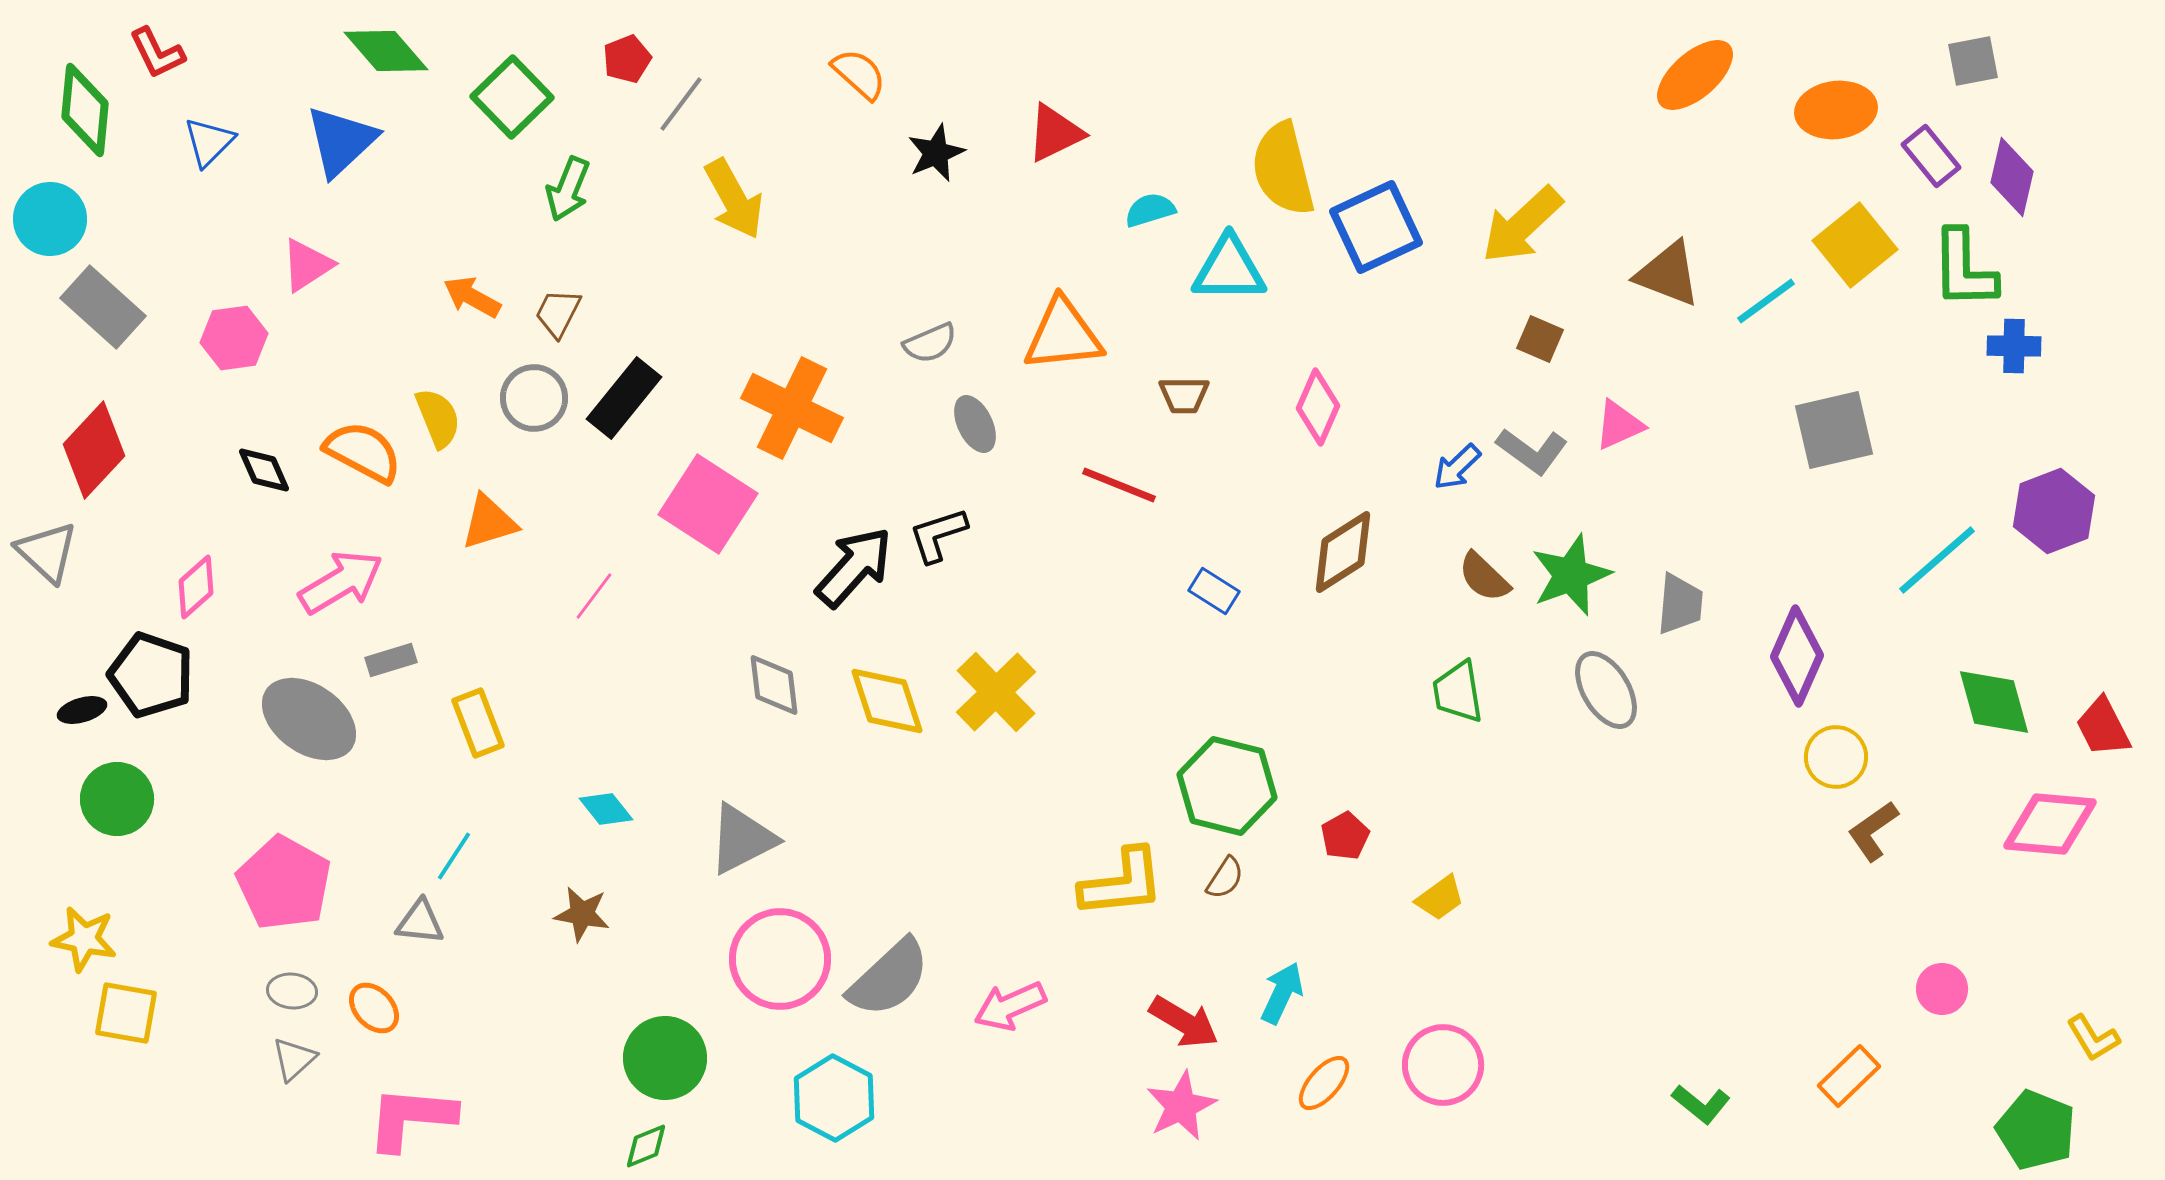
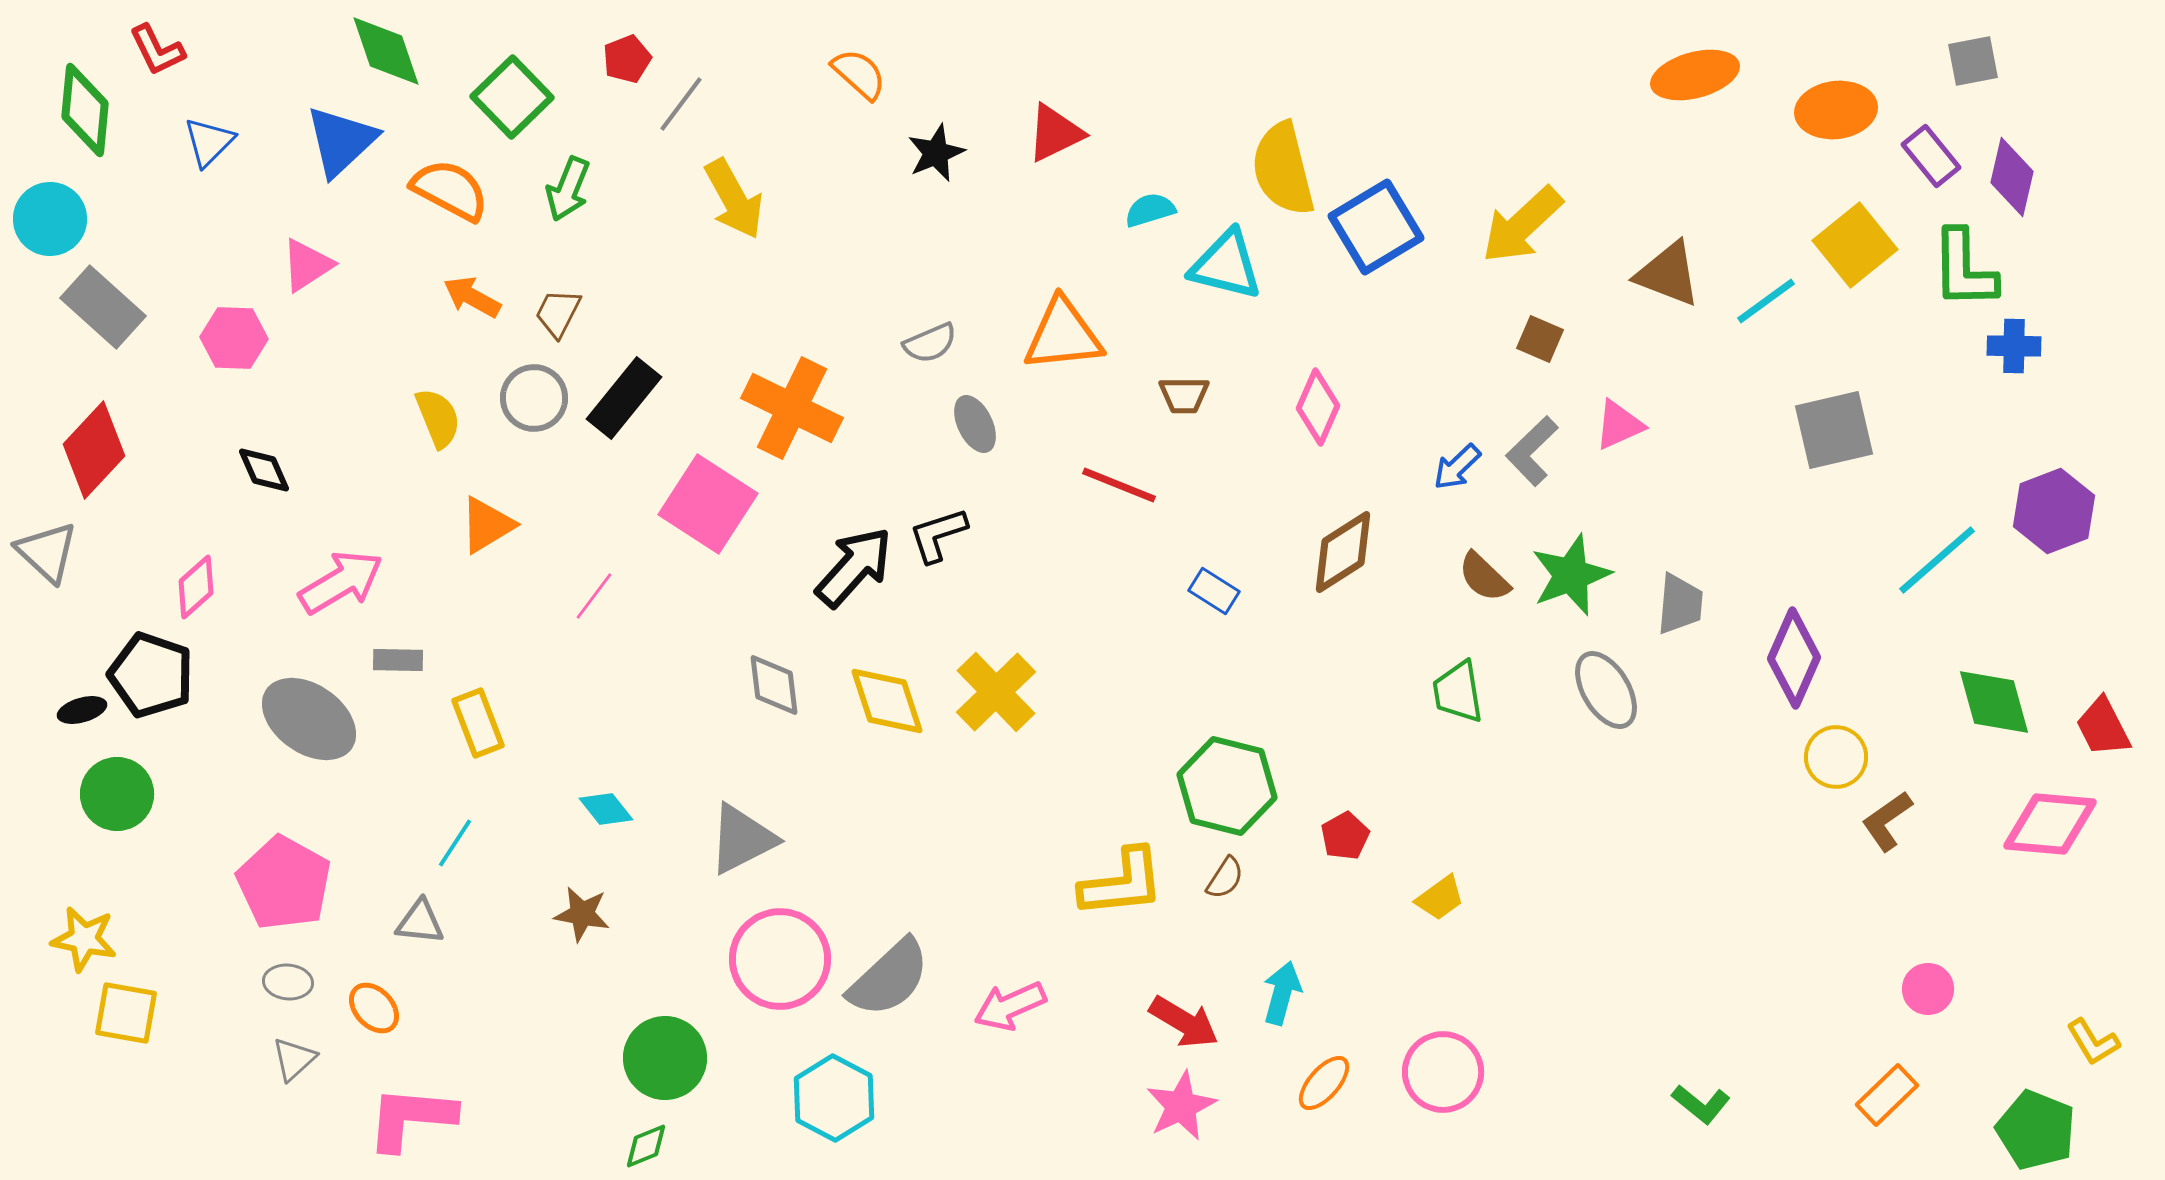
green diamond at (386, 51): rotated 22 degrees clockwise
red L-shape at (157, 53): moved 3 px up
orange ellipse at (1695, 75): rotated 26 degrees clockwise
blue square at (1376, 227): rotated 6 degrees counterclockwise
cyan triangle at (1229, 269): moved 3 px left, 4 px up; rotated 14 degrees clockwise
pink hexagon at (234, 338): rotated 10 degrees clockwise
gray L-shape at (1532, 451): rotated 100 degrees clockwise
orange semicircle at (363, 452): moved 87 px right, 262 px up
orange triangle at (489, 522): moved 2 px left, 3 px down; rotated 14 degrees counterclockwise
purple diamond at (1797, 656): moved 3 px left, 2 px down
gray rectangle at (391, 660): moved 7 px right; rotated 18 degrees clockwise
green circle at (117, 799): moved 5 px up
brown L-shape at (1873, 831): moved 14 px right, 10 px up
cyan line at (454, 856): moved 1 px right, 13 px up
pink circle at (1942, 989): moved 14 px left
gray ellipse at (292, 991): moved 4 px left, 9 px up
cyan arrow at (1282, 993): rotated 10 degrees counterclockwise
yellow L-shape at (2093, 1038): moved 4 px down
pink circle at (1443, 1065): moved 7 px down
orange rectangle at (1849, 1076): moved 38 px right, 19 px down
